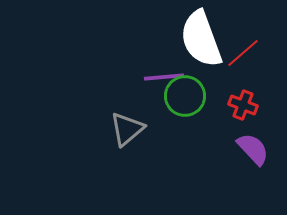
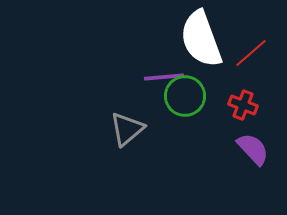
red line: moved 8 px right
